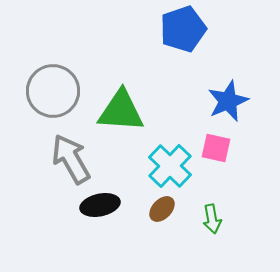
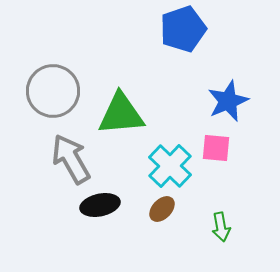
green triangle: moved 3 px down; rotated 9 degrees counterclockwise
pink square: rotated 8 degrees counterclockwise
green arrow: moved 9 px right, 8 px down
